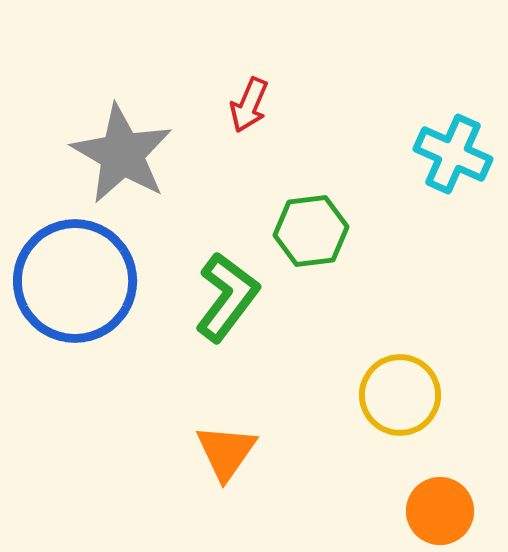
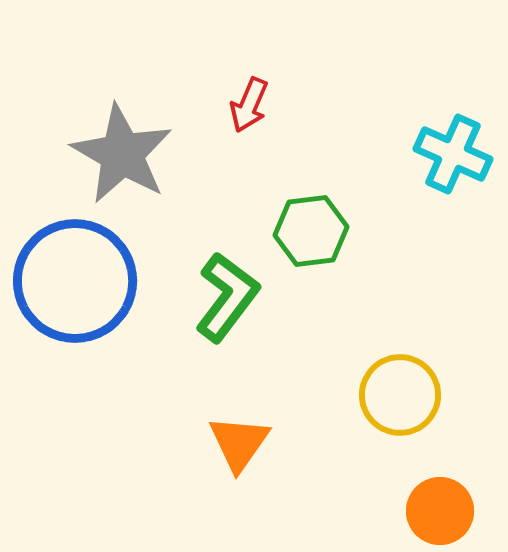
orange triangle: moved 13 px right, 9 px up
